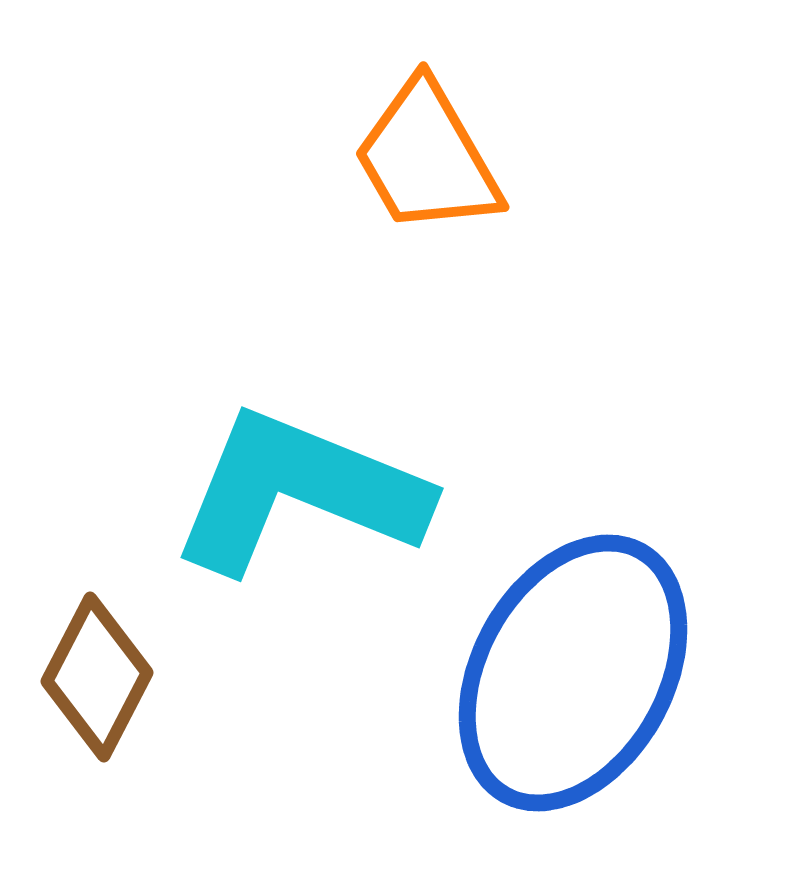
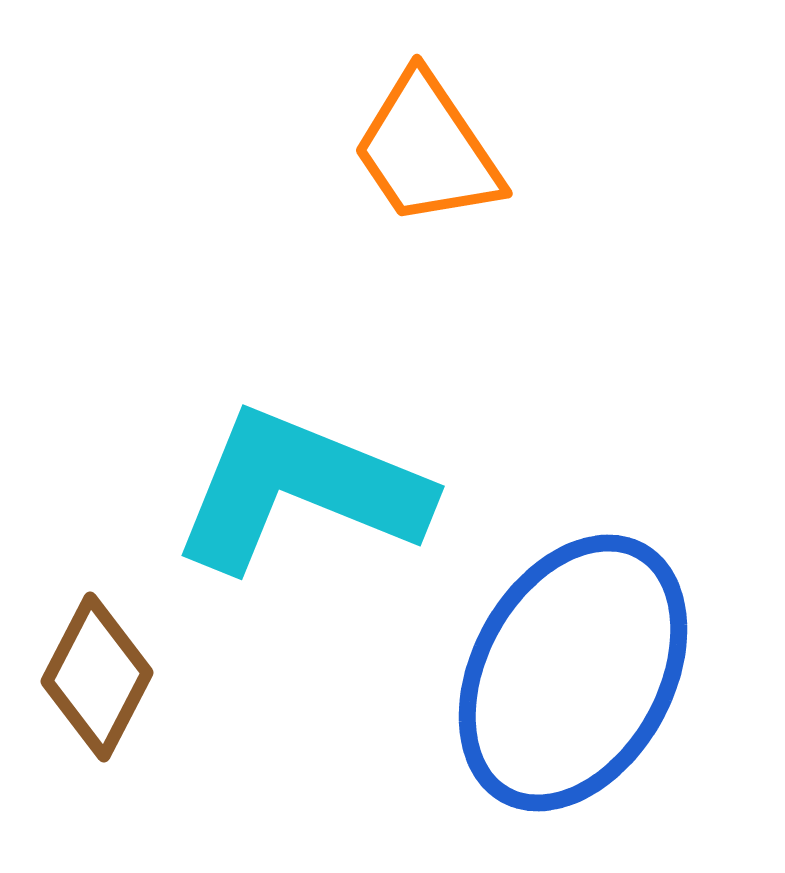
orange trapezoid: moved 8 px up; rotated 4 degrees counterclockwise
cyan L-shape: moved 1 px right, 2 px up
